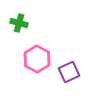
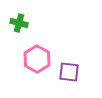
purple square: rotated 30 degrees clockwise
